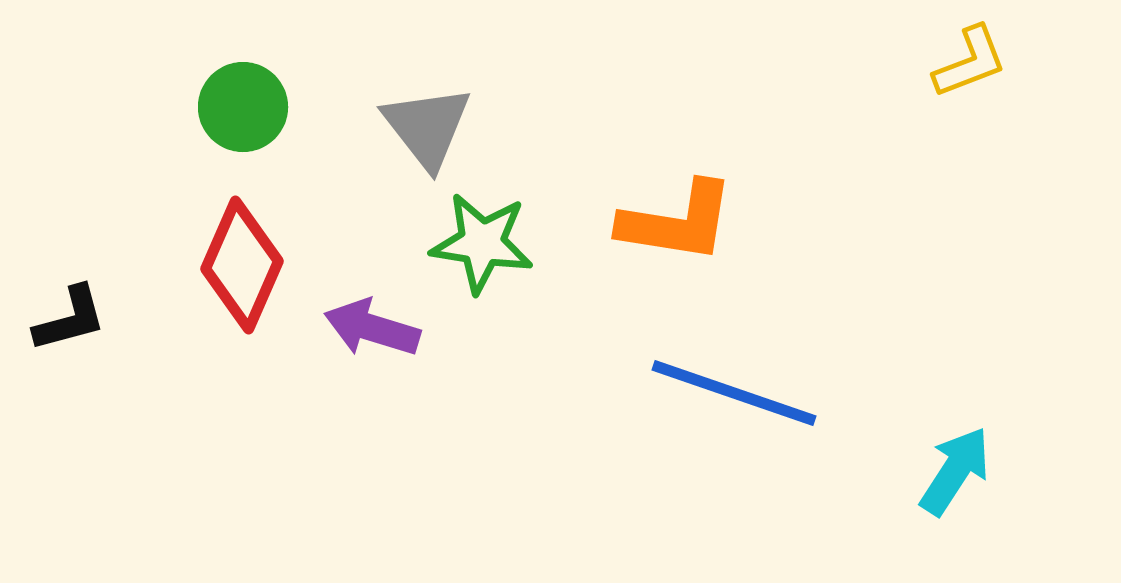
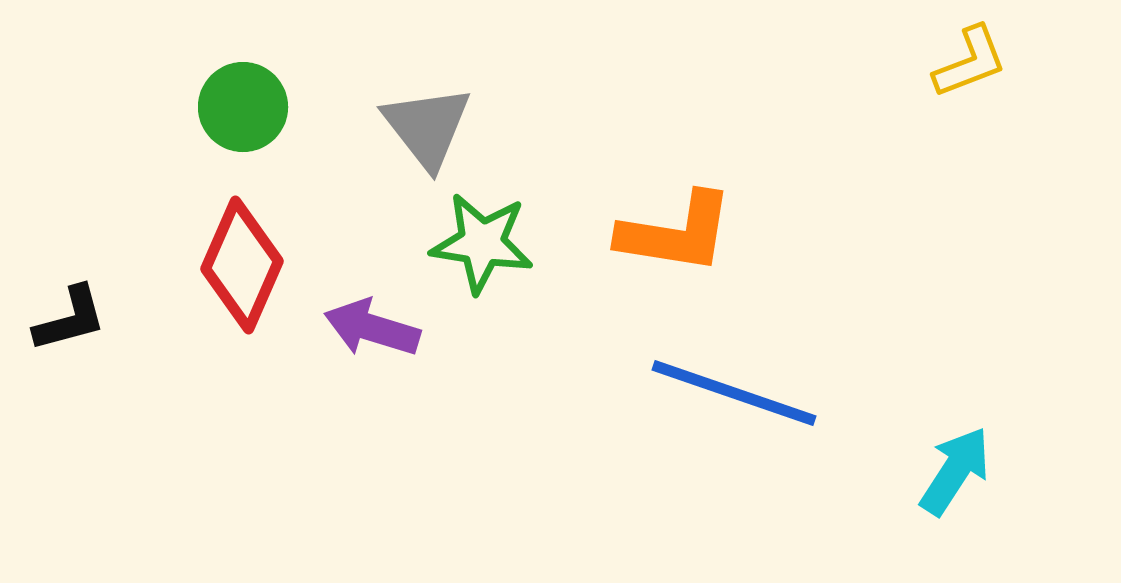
orange L-shape: moved 1 px left, 11 px down
